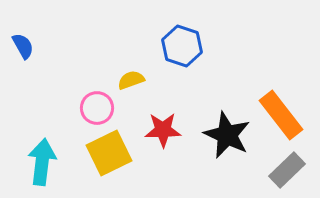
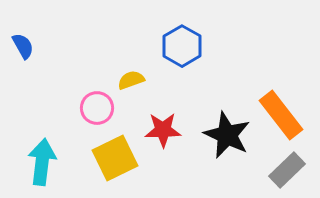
blue hexagon: rotated 12 degrees clockwise
yellow square: moved 6 px right, 5 px down
